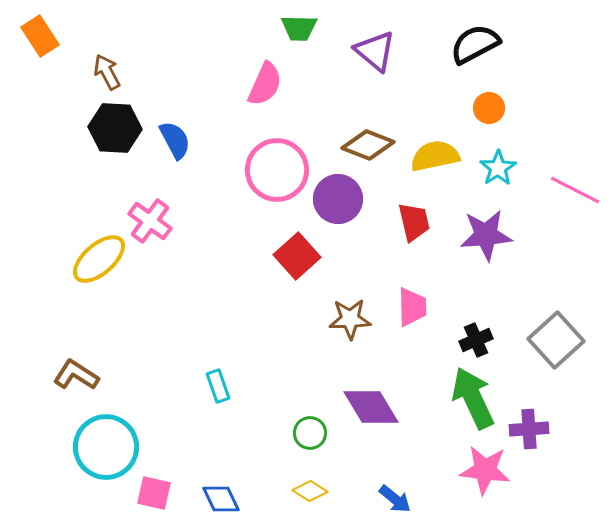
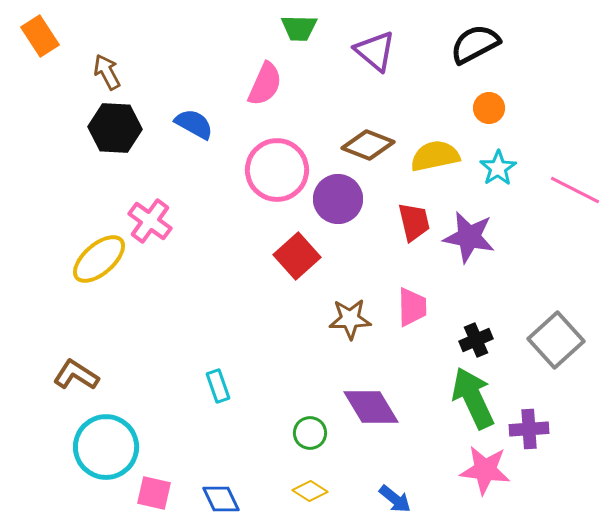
blue semicircle: moved 19 px right, 16 px up; rotated 33 degrees counterclockwise
purple star: moved 17 px left, 2 px down; rotated 16 degrees clockwise
